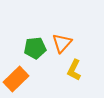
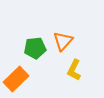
orange triangle: moved 1 px right, 2 px up
